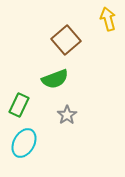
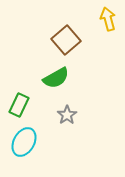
green semicircle: moved 1 px right, 1 px up; rotated 8 degrees counterclockwise
cyan ellipse: moved 1 px up
